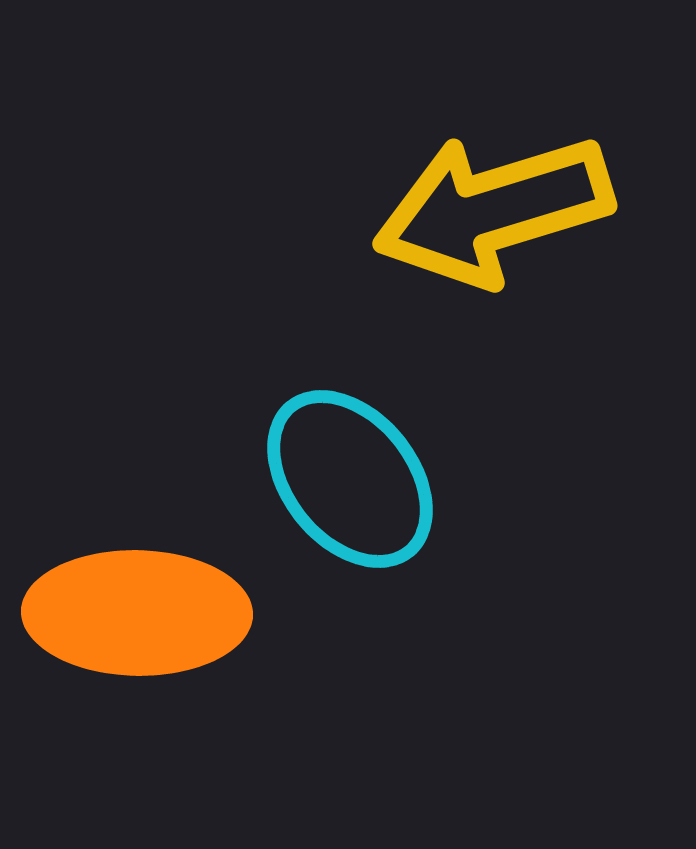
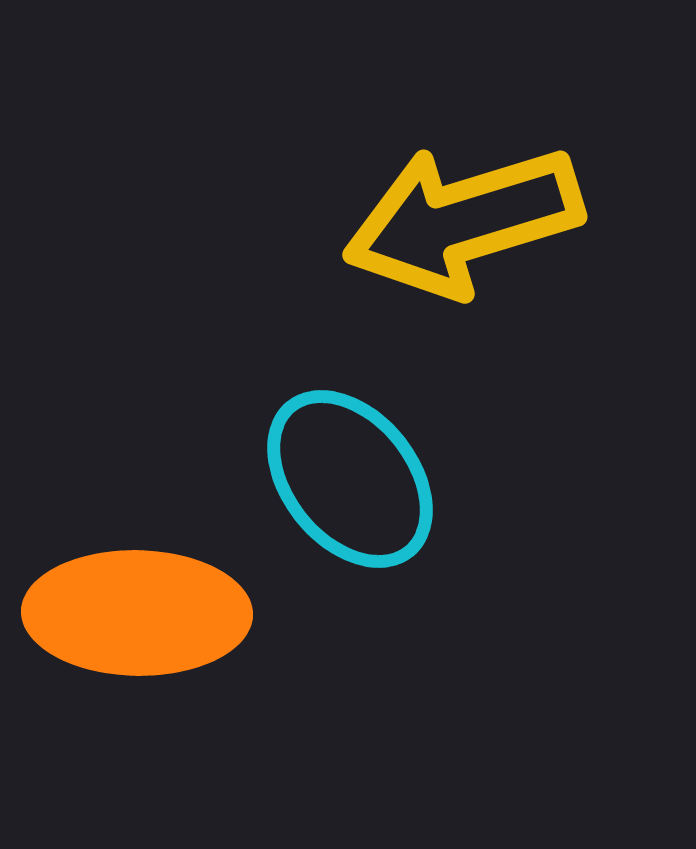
yellow arrow: moved 30 px left, 11 px down
